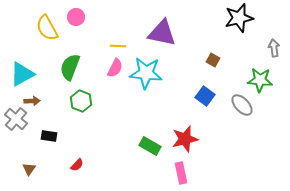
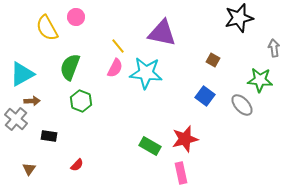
yellow line: rotated 49 degrees clockwise
